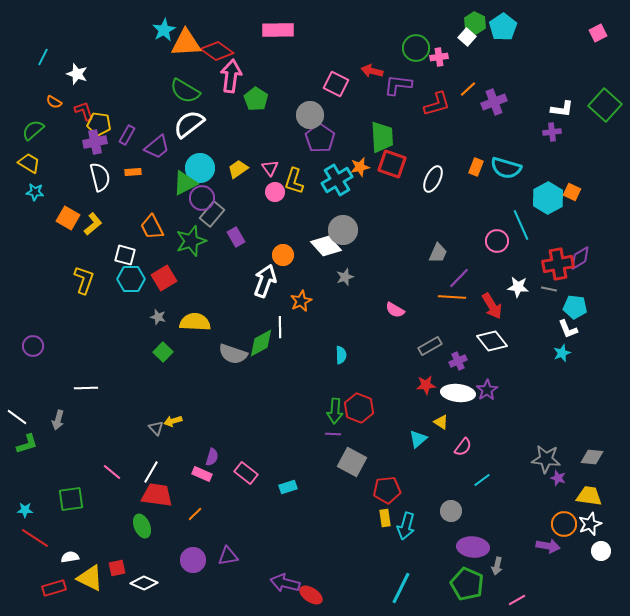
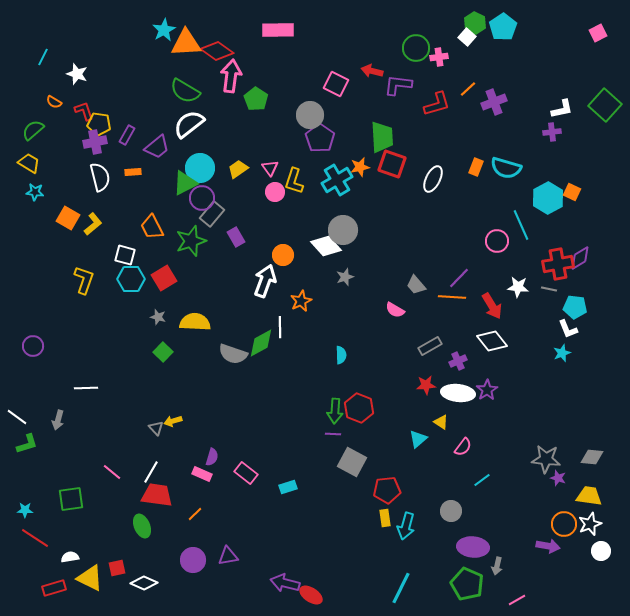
white L-shape at (562, 109): rotated 20 degrees counterclockwise
gray trapezoid at (438, 253): moved 22 px left, 32 px down; rotated 115 degrees clockwise
